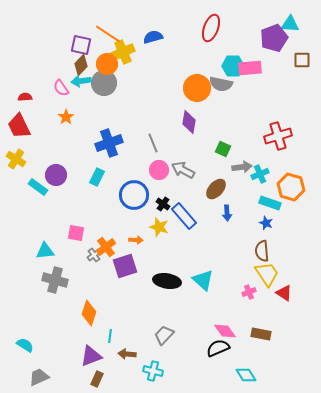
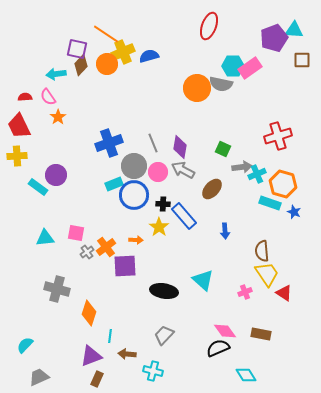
cyan triangle at (290, 24): moved 4 px right, 6 px down
red ellipse at (211, 28): moved 2 px left, 2 px up
orange line at (108, 34): moved 2 px left
blue semicircle at (153, 37): moved 4 px left, 19 px down
purple square at (81, 45): moved 4 px left, 4 px down
pink rectangle at (250, 68): rotated 30 degrees counterclockwise
cyan arrow at (81, 81): moved 25 px left, 7 px up
gray circle at (104, 83): moved 30 px right, 83 px down
pink semicircle at (61, 88): moved 13 px left, 9 px down
orange star at (66, 117): moved 8 px left
purple diamond at (189, 122): moved 9 px left, 25 px down
yellow cross at (16, 159): moved 1 px right, 3 px up; rotated 36 degrees counterclockwise
pink circle at (159, 170): moved 1 px left, 2 px down
cyan cross at (260, 174): moved 3 px left
cyan rectangle at (97, 177): moved 17 px right, 7 px down; rotated 42 degrees clockwise
orange hexagon at (291, 187): moved 8 px left, 3 px up
brown ellipse at (216, 189): moved 4 px left
black cross at (163, 204): rotated 32 degrees counterclockwise
blue arrow at (227, 213): moved 2 px left, 18 px down
blue star at (266, 223): moved 28 px right, 11 px up
yellow star at (159, 227): rotated 18 degrees clockwise
cyan triangle at (45, 251): moved 13 px up
gray cross at (94, 255): moved 7 px left, 3 px up
purple square at (125, 266): rotated 15 degrees clockwise
gray cross at (55, 280): moved 2 px right, 9 px down
black ellipse at (167, 281): moved 3 px left, 10 px down
pink cross at (249, 292): moved 4 px left
cyan semicircle at (25, 345): rotated 78 degrees counterclockwise
